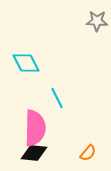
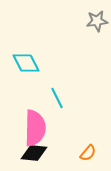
gray star: rotated 10 degrees counterclockwise
